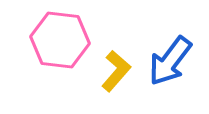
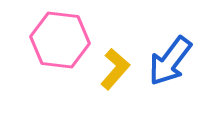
yellow L-shape: moved 1 px left, 2 px up
